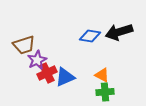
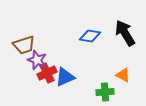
black arrow: moved 6 px right, 1 px down; rotated 76 degrees clockwise
purple star: rotated 24 degrees counterclockwise
orange triangle: moved 21 px right
